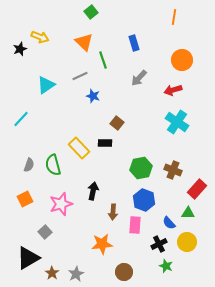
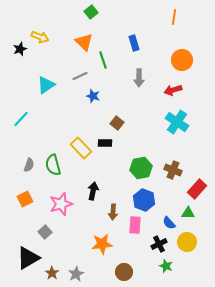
gray arrow: rotated 42 degrees counterclockwise
yellow rectangle: moved 2 px right
